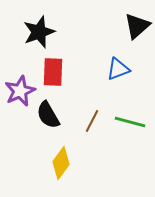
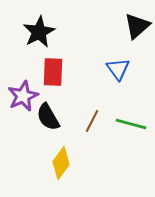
black star: rotated 8 degrees counterclockwise
blue triangle: rotated 45 degrees counterclockwise
purple star: moved 3 px right, 5 px down
black semicircle: moved 2 px down
green line: moved 1 px right, 2 px down
